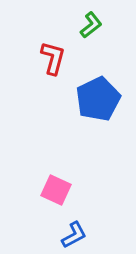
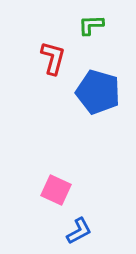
green L-shape: rotated 144 degrees counterclockwise
blue pentagon: moved 7 px up; rotated 30 degrees counterclockwise
blue L-shape: moved 5 px right, 4 px up
